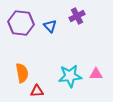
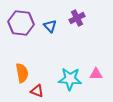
purple cross: moved 2 px down
cyan star: moved 3 px down; rotated 10 degrees clockwise
red triangle: rotated 24 degrees clockwise
